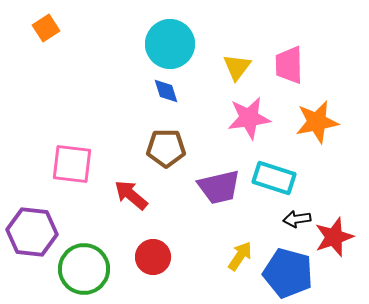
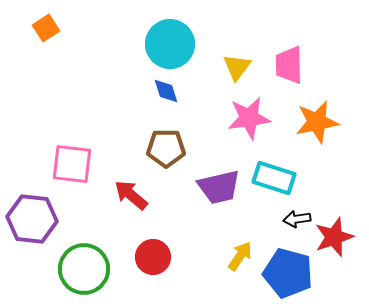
purple hexagon: moved 13 px up
